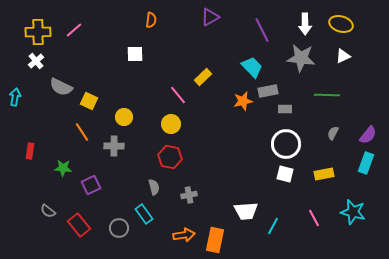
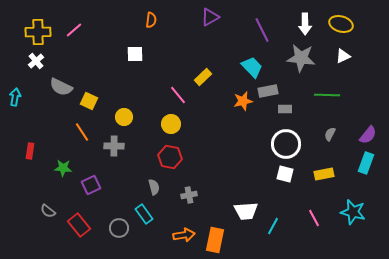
gray semicircle at (333, 133): moved 3 px left, 1 px down
